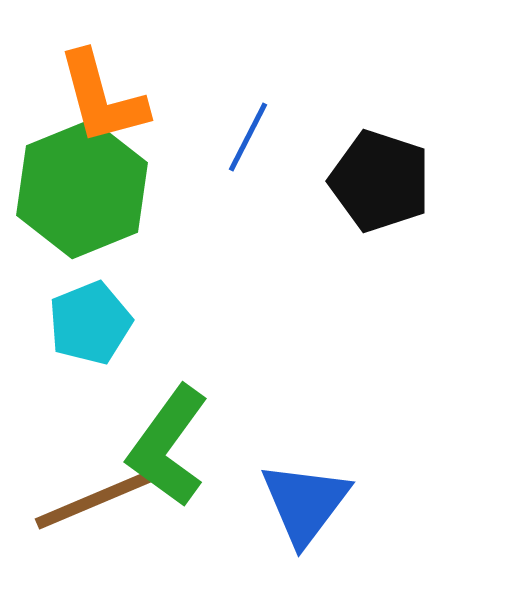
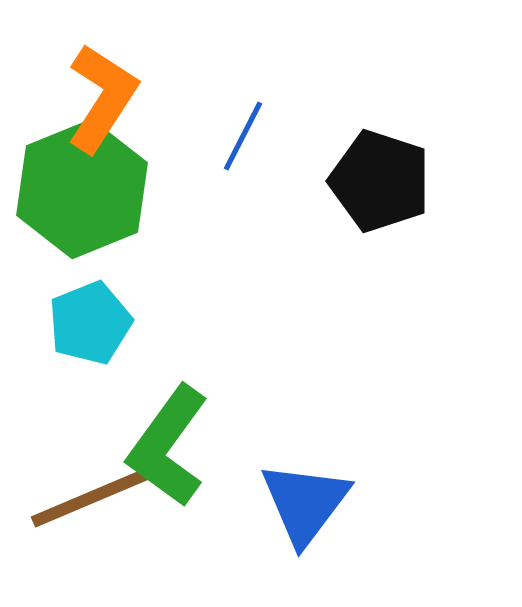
orange L-shape: rotated 132 degrees counterclockwise
blue line: moved 5 px left, 1 px up
brown line: moved 4 px left, 2 px up
